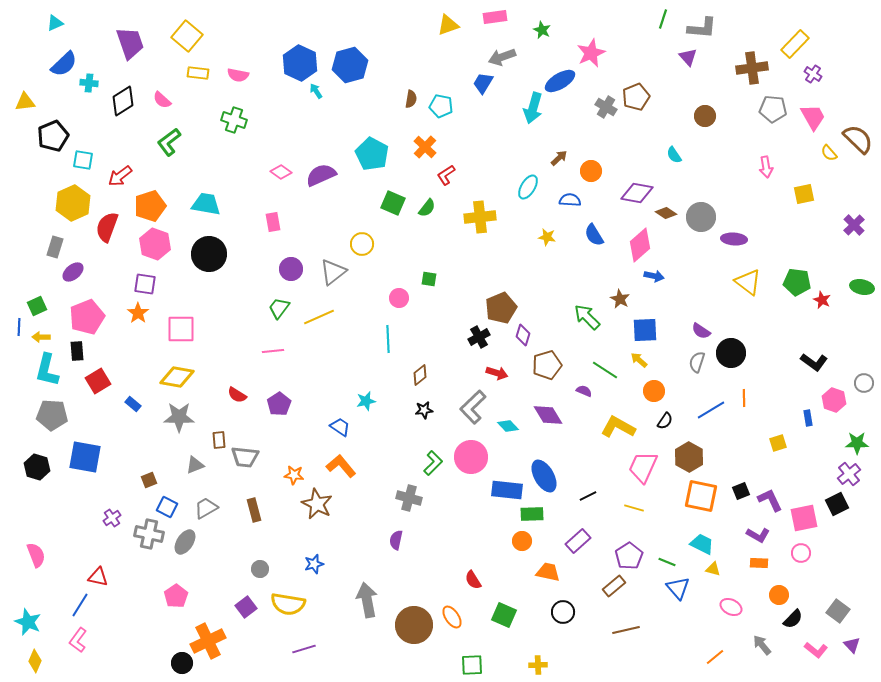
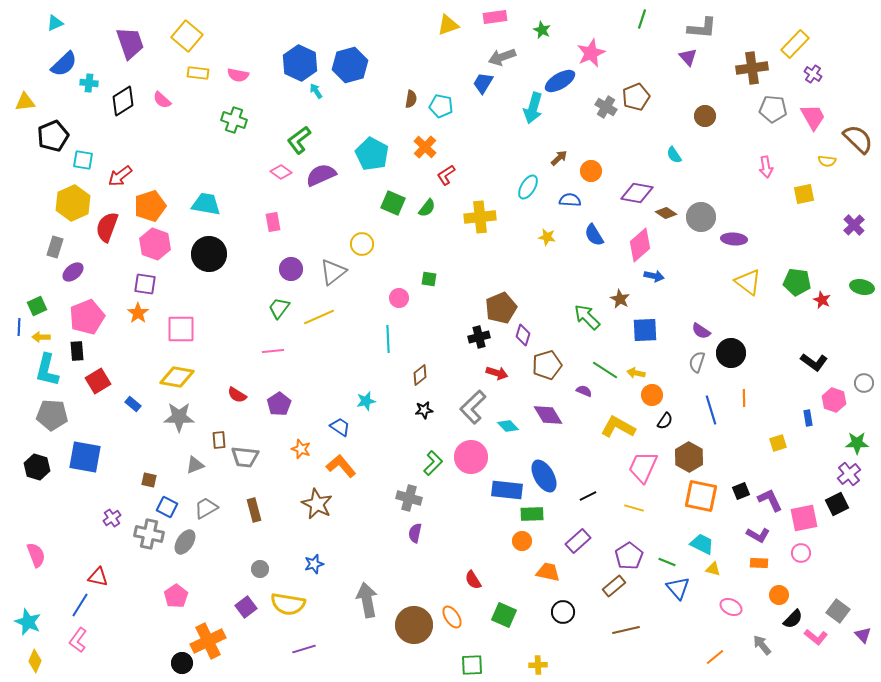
green line at (663, 19): moved 21 px left
green L-shape at (169, 142): moved 130 px right, 2 px up
yellow semicircle at (829, 153): moved 2 px left, 8 px down; rotated 42 degrees counterclockwise
black cross at (479, 337): rotated 15 degrees clockwise
yellow arrow at (639, 360): moved 3 px left, 13 px down; rotated 30 degrees counterclockwise
orange circle at (654, 391): moved 2 px left, 4 px down
blue line at (711, 410): rotated 76 degrees counterclockwise
orange star at (294, 475): moved 7 px right, 26 px up; rotated 12 degrees clockwise
brown square at (149, 480): rotated 35 degrees clockwise
purple semicircle at (396, 540): moved 19 px right, 7 px up
purple triangle at (852, 645): moved 11 px right, 10 px up
pink L-shape at (816, 650): moved 13 px up
